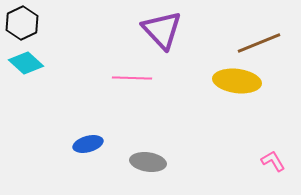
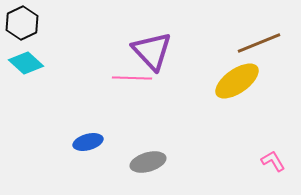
purple triangle: moved 10 px left, 21 px down
yellow ellipse: rotated 42 degrees counterclockwise
blue ellipse: moved 2 px up
gray ellipse: rotated 24 degrees counterclockwise
